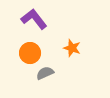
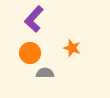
purple L-shape: rotated 100 degrees counterclockwise
gray semicircle: rotated 24 degrees clockwise
